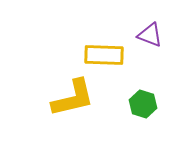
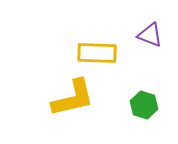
yellow rectangle: moved 7 px left, 2 px up
green hexagon: moved 1 px right, 1 px down
